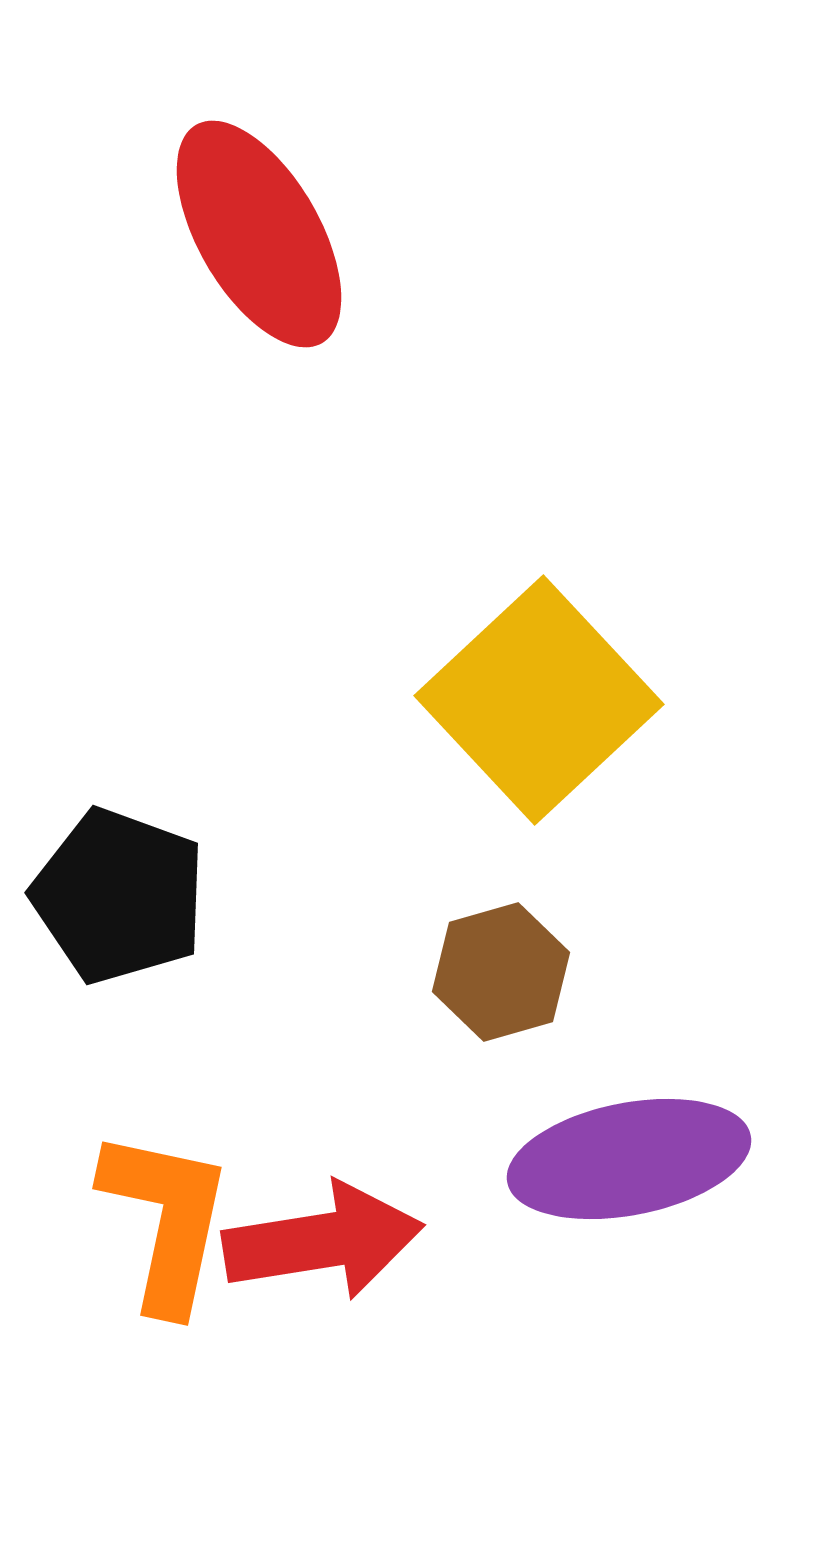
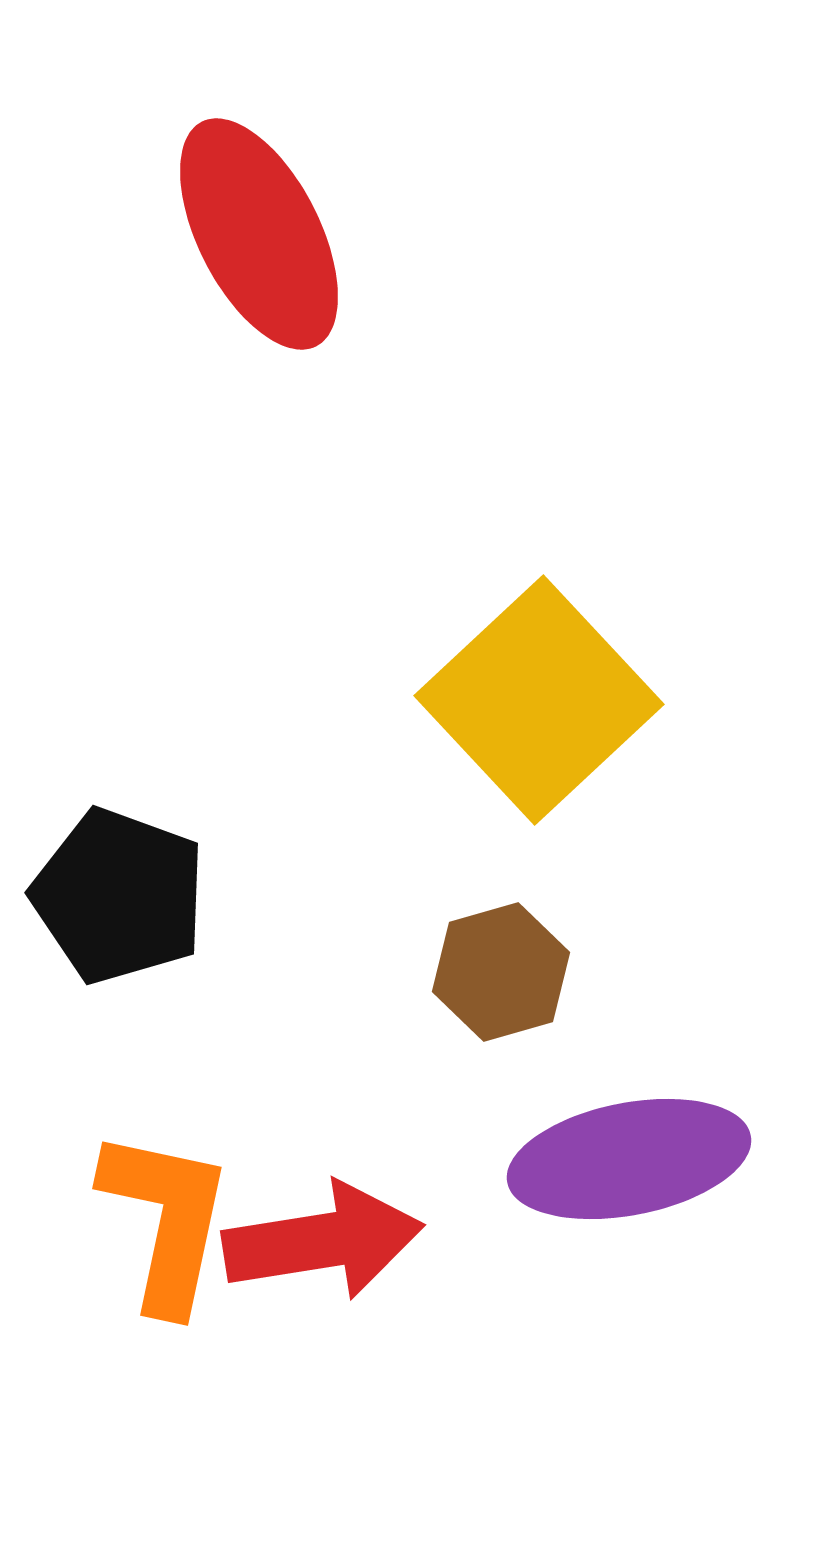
red ellipse: rotated 3 degrees clockwise
